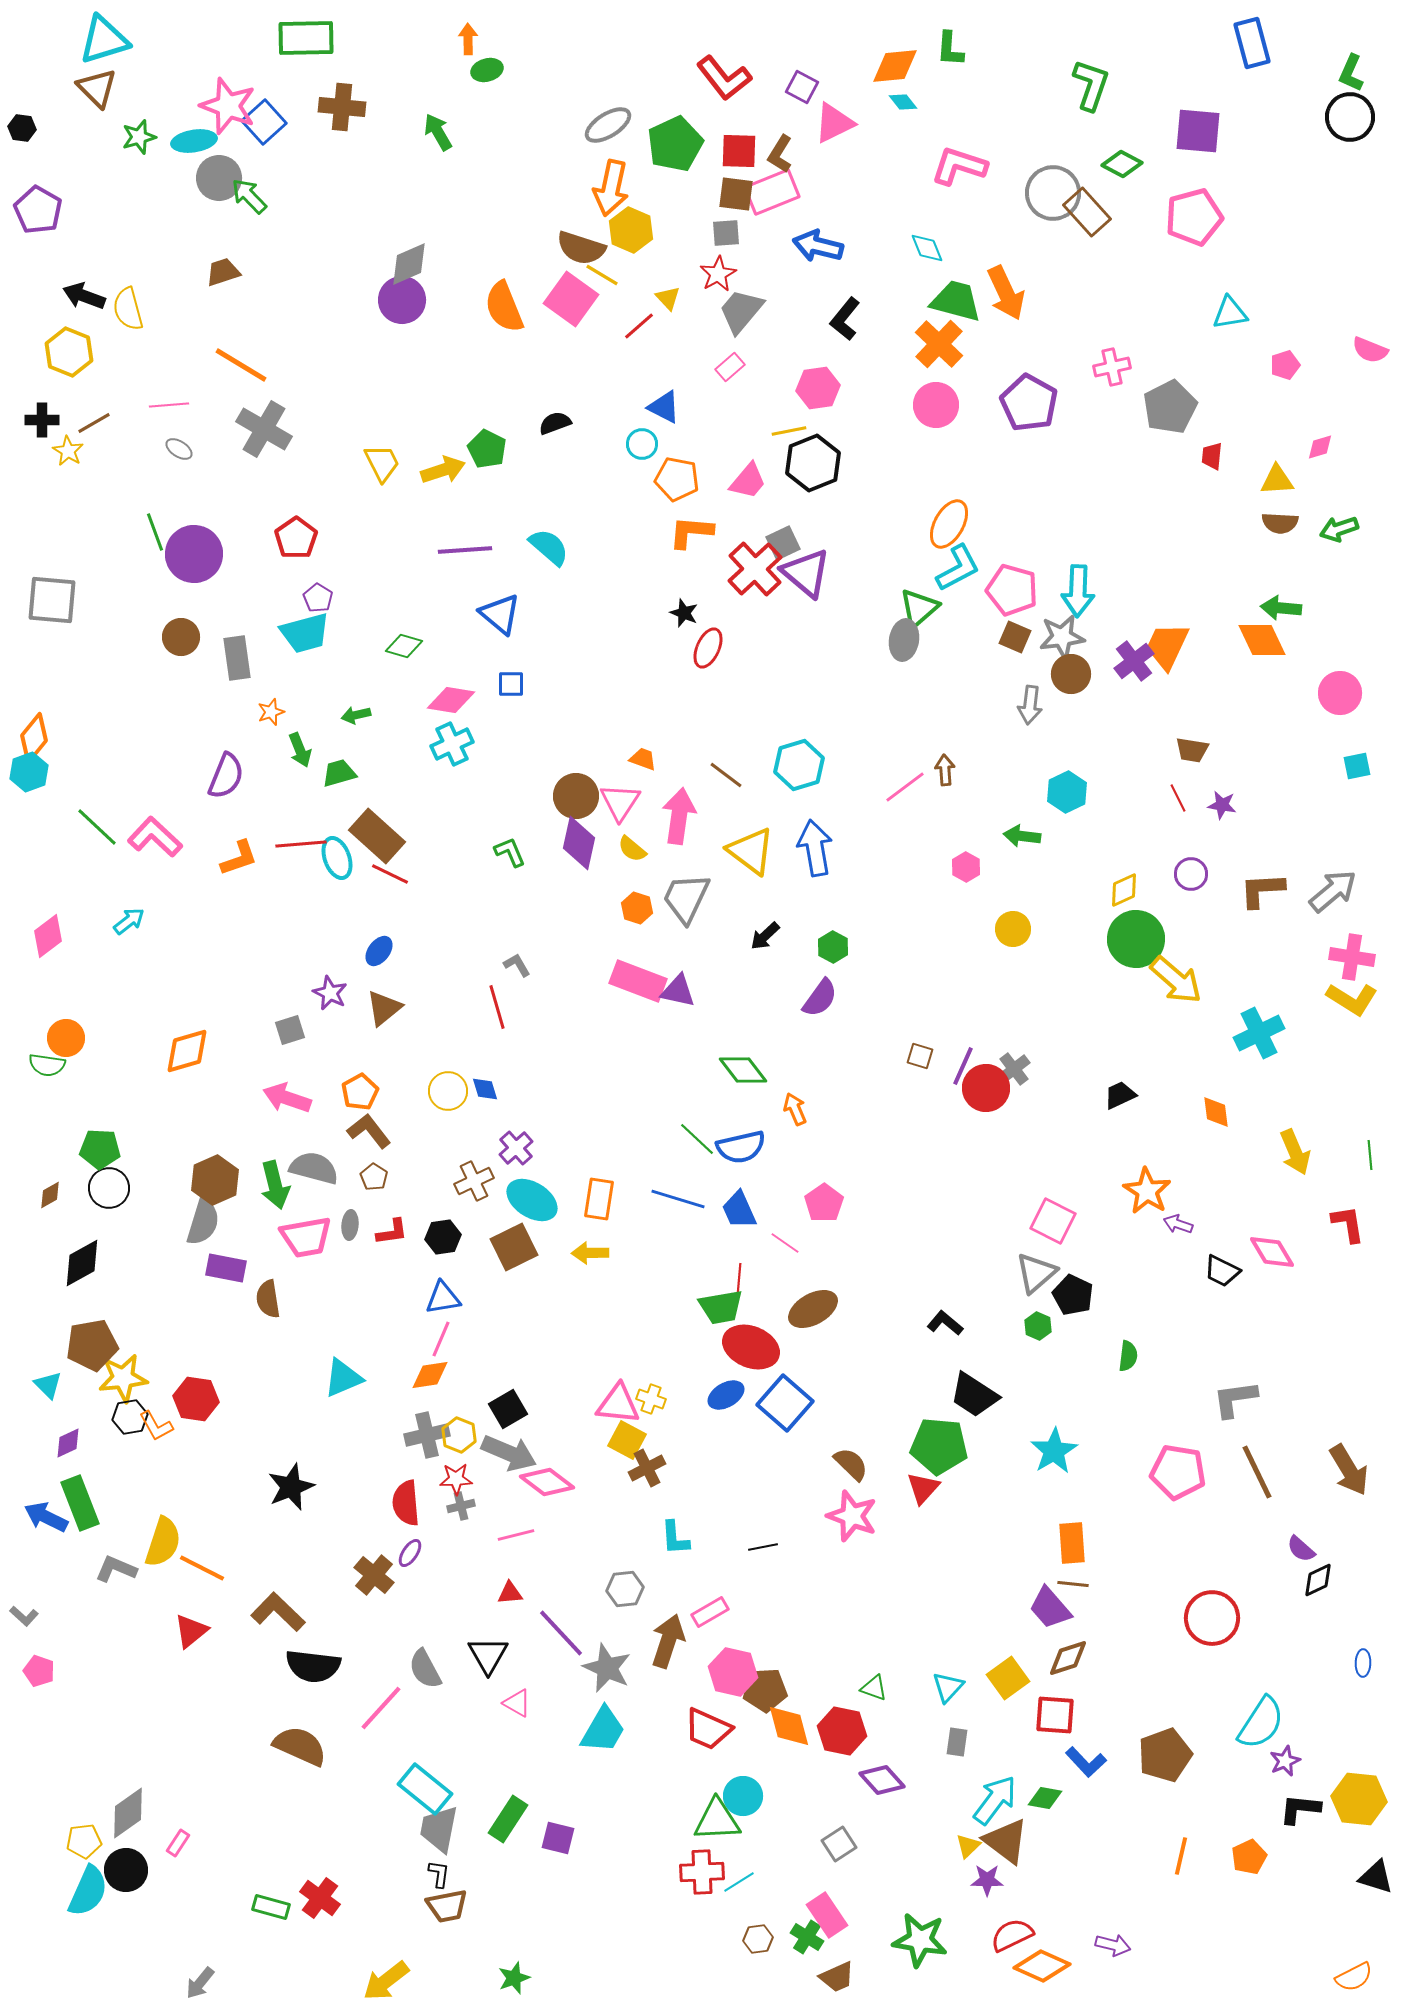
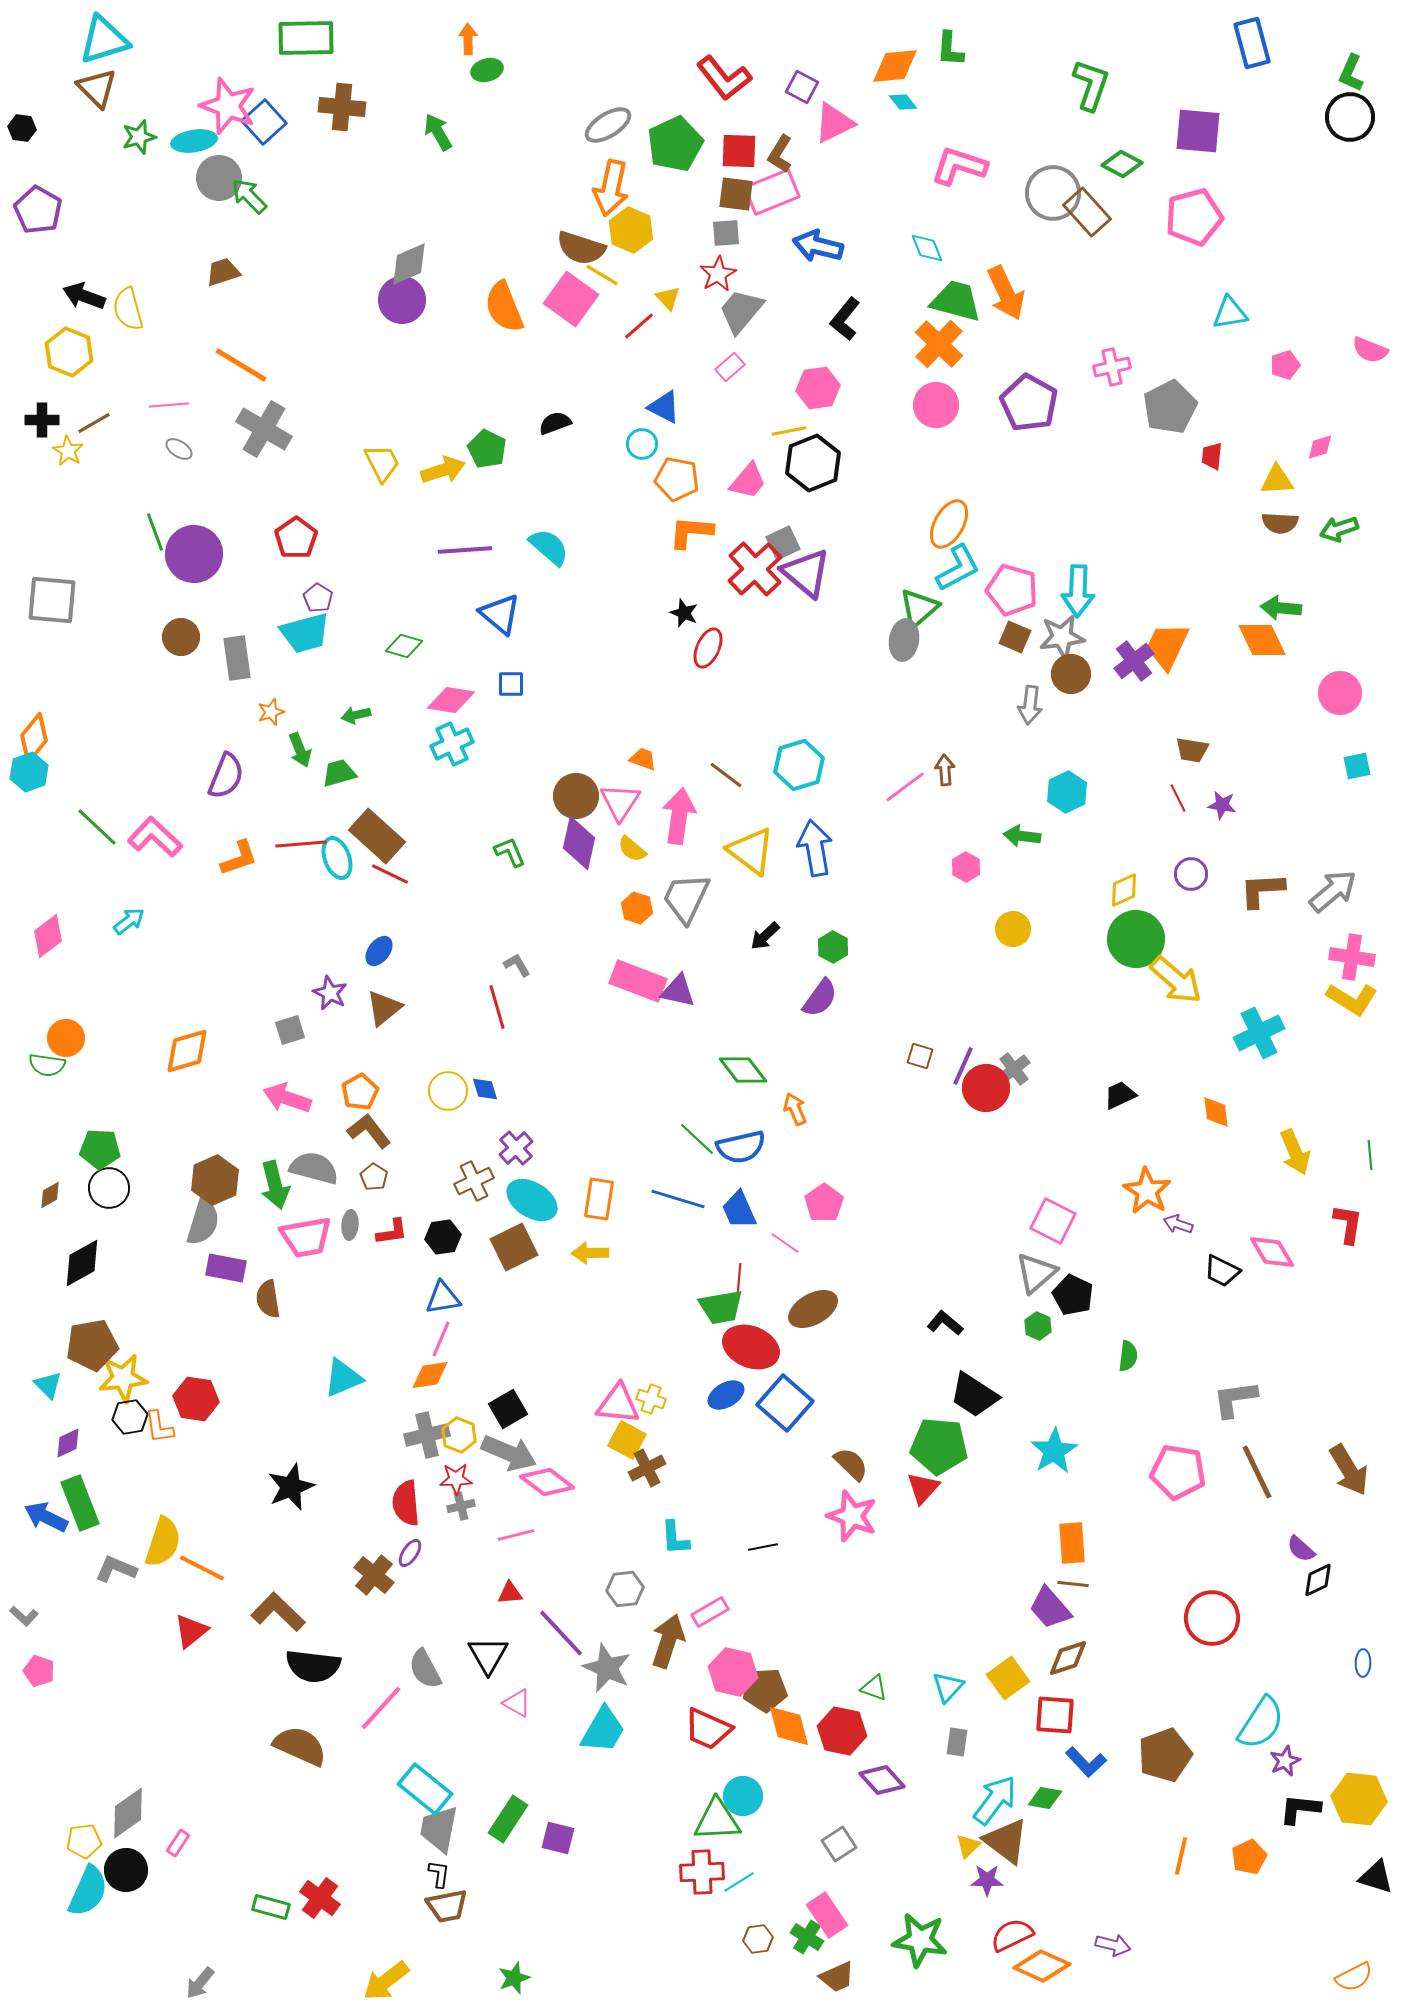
red L-shape at (1348, 1224): rotated 18 degrees clockwise
orange L-shape at (156, 1426): moved 3 px right, 1 px down; rotated 21 degrees clockwise
